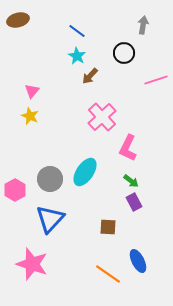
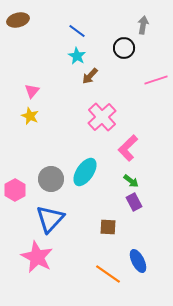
black circle: moved 5 px up
pink L-shape: rotated 20 degrees clockwise
gray circle: moved 1 px right
pink star: moved 5 px right, 7 px up; rotated 8 degrees clockwise
